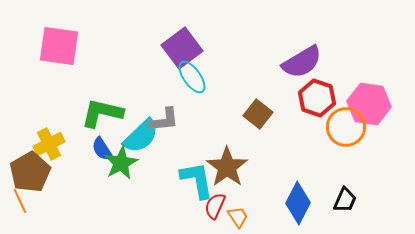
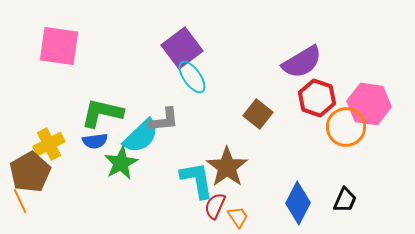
blue semicircle: moved 7 px left, 8 px up; rotated 65 degrees counterclockwise
